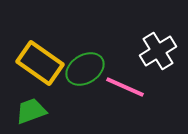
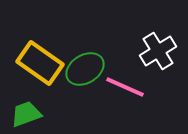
green trapezoid: moved 5 px left, 3 px down
